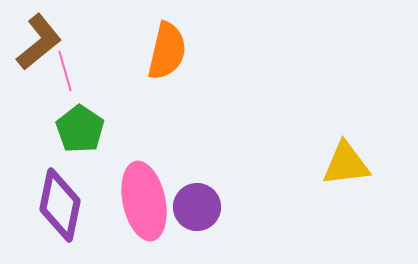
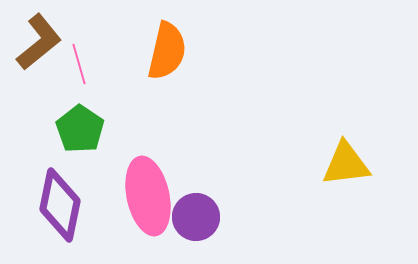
pink line: moved 14 px right, 7 px up
pink ellipse: moved 4 px right, 5 px up
purple circle: moved 1 px left, 10 px down
